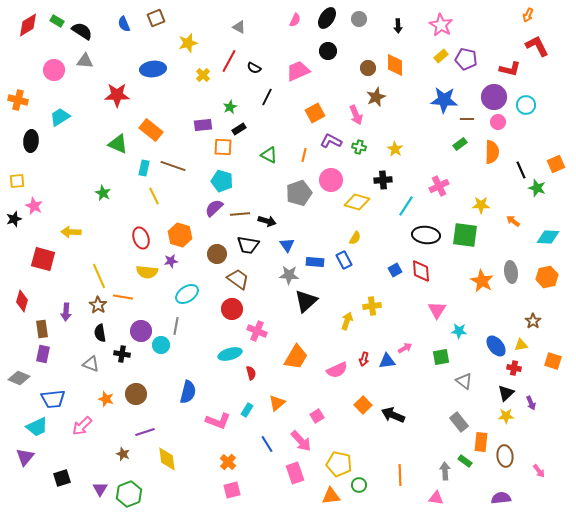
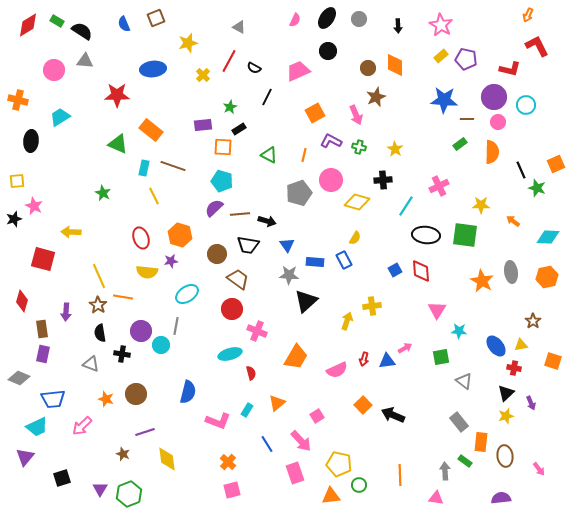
yellow star at (506, 416): rotated 14 degrees counterclockwise
pink arrow at (539, 471): moved 2 px up
